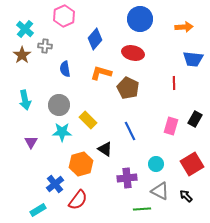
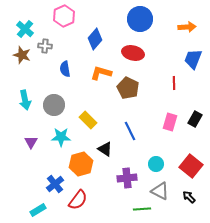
orange arrow: moved 3 px right
brown star: rotated 18 degrees counterclockwise
blue trapezoid: rotated 105 degrees clockwise
gray circle: moved 5 px left
pink rectangle: moved 1 px left, 4 px up
cyan star: moved 1 px left, 5 px down
red square: moved 1 px left, 2 px down; rotated 20 degrees counterclockwise
black arrow: moved 3 px right, 1 px down
